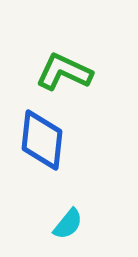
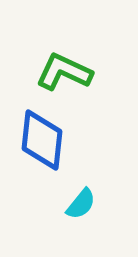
cyan semicircle: moved 13 px right, 20 px up
